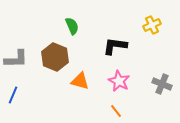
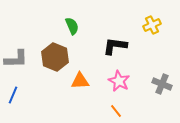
orange triangle: rotated 18 degrees counterclockwise
